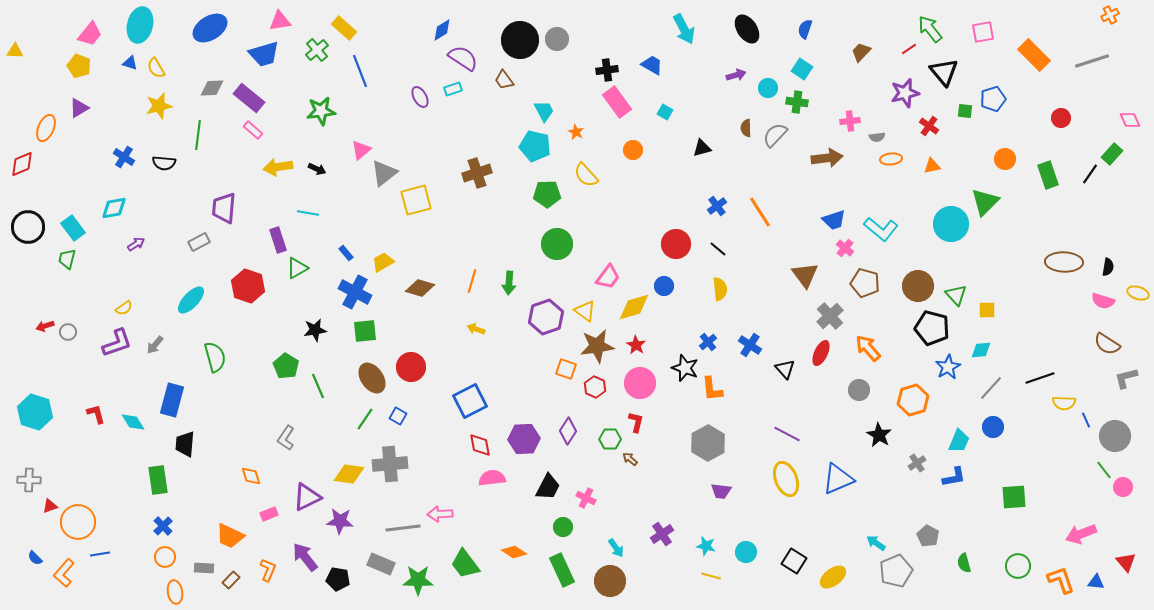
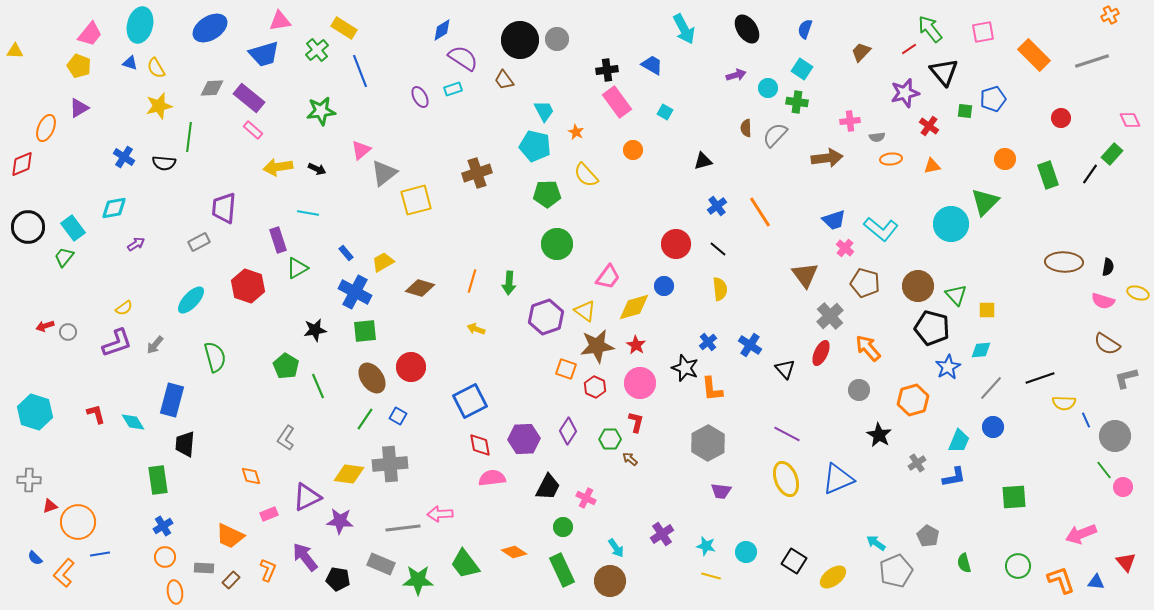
yellow rectangle at (344, 28): rotated 10 degrees counterclockwise
green line at (198, 135): moved 9 px left, 2 px down
black triangle at (702, 148): moved 1 px right, 13 px down
green trapezoid at (67, 259): moved 3 px left, 2 px up; rotated 25 degrees clockwise
blue cross at (163, 526): rotated 12 degrees clockwise
